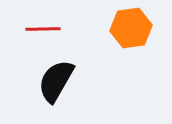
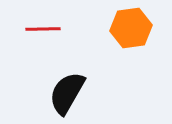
black semicircle: moved 11 px right, 12 px down
